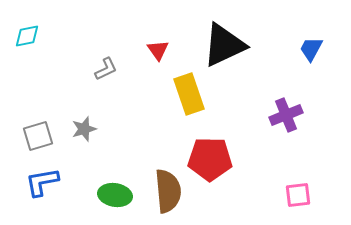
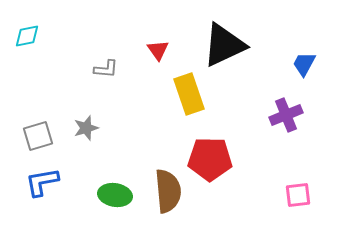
blue trapezoid: moved 7 px left, 15 px down
gray L-shape: rotated 30 degrees clockwise
gray star: moved 2 px right, 1 px up
